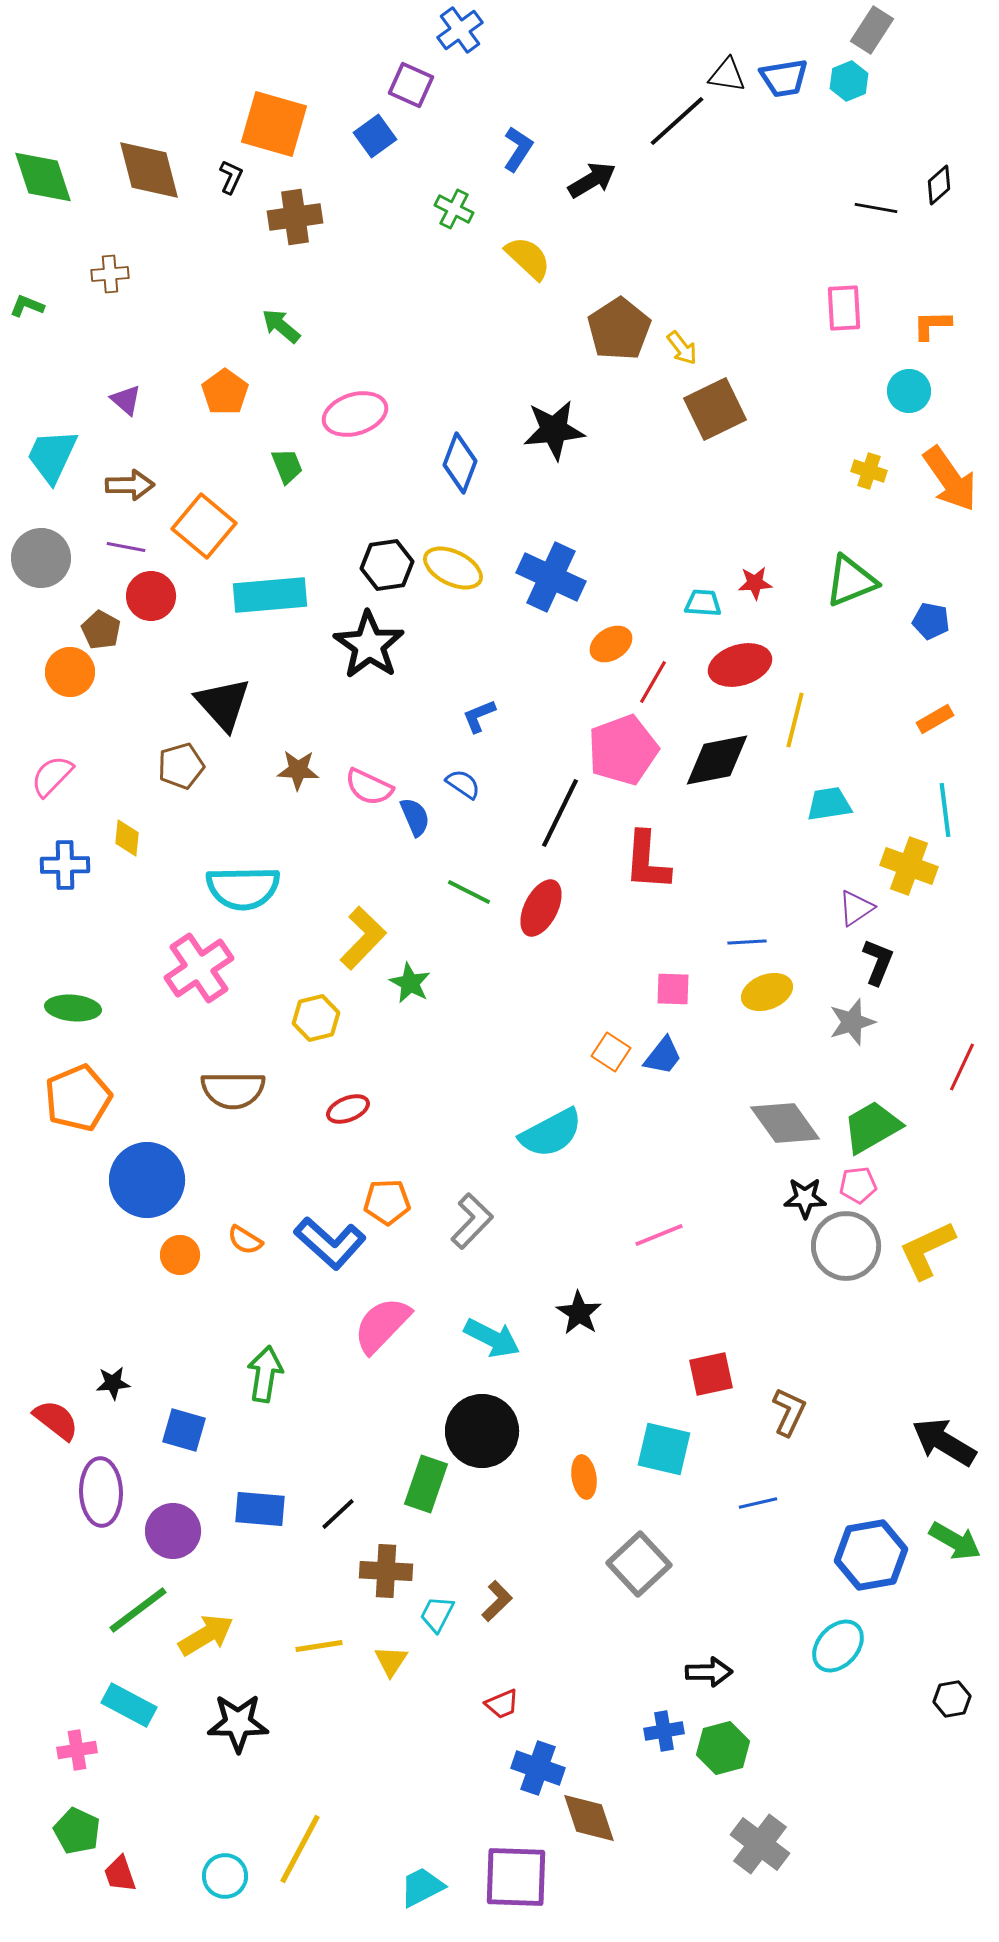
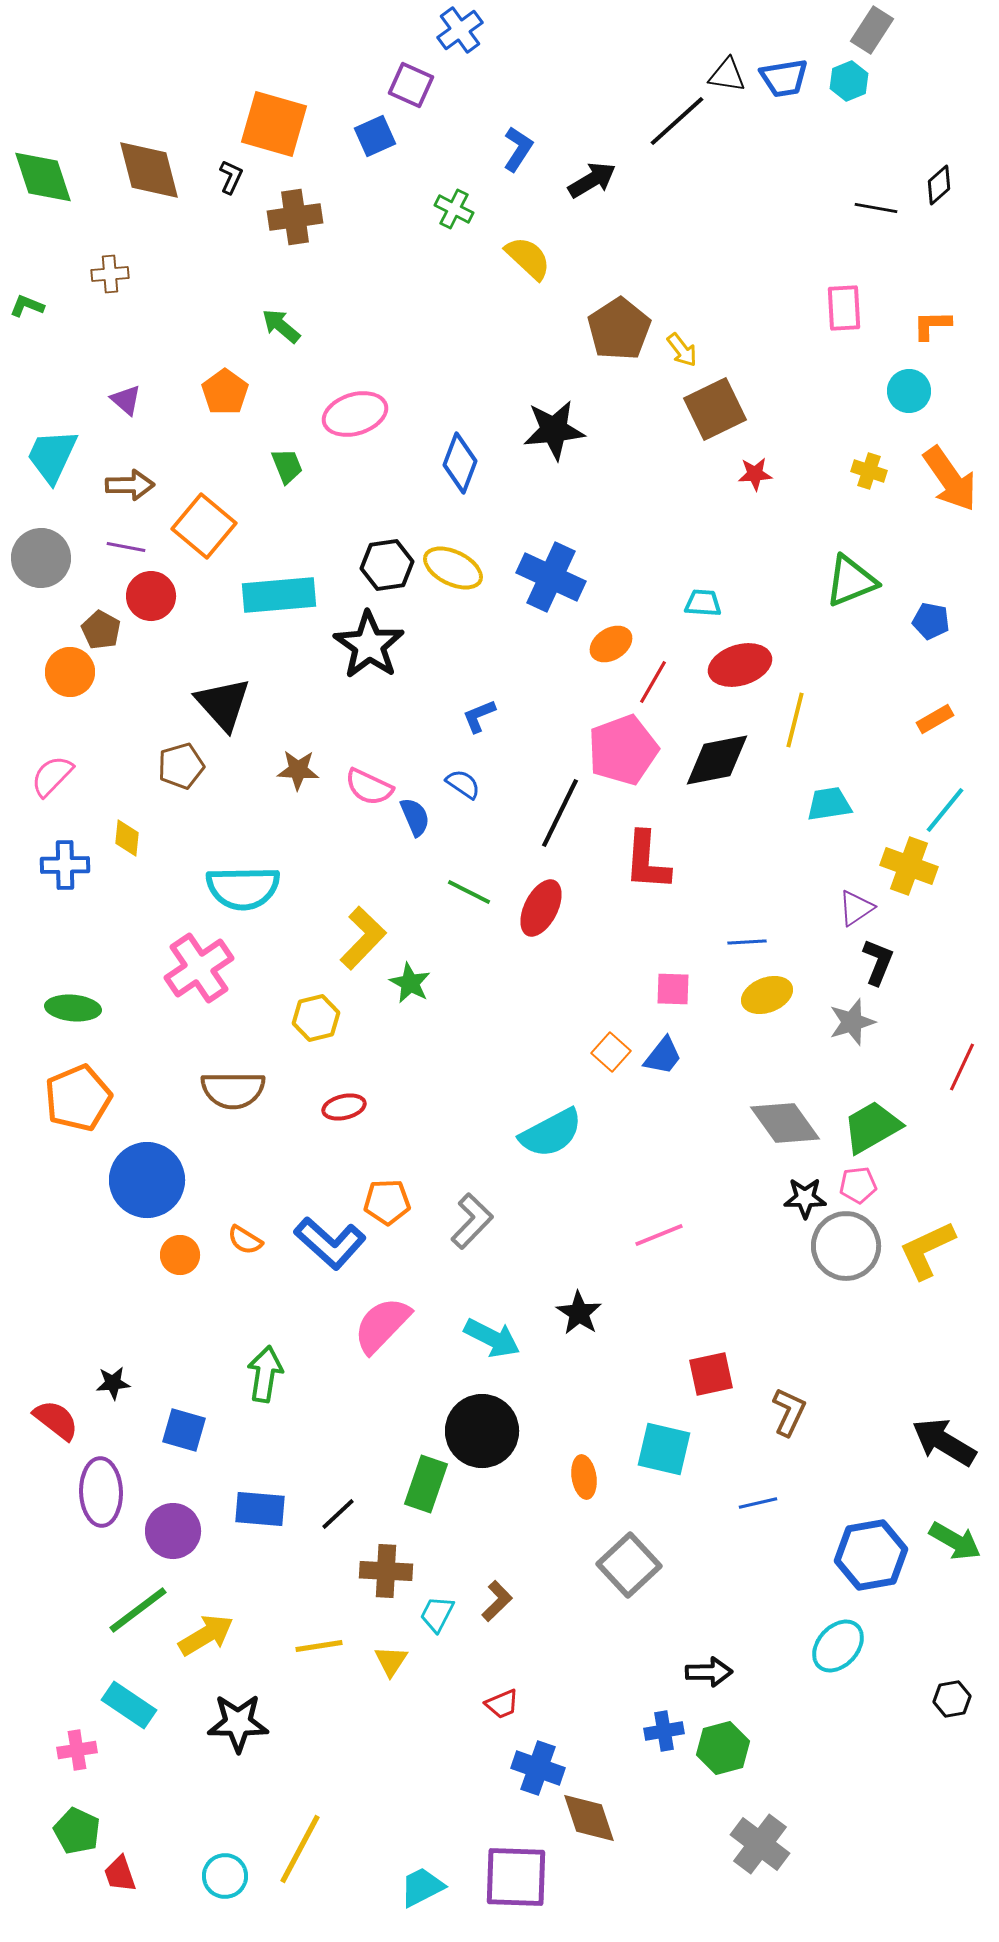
blue square at (375, 136): rotated 12 degrees clockwise
yellow arrow at (682, 348): moved 2 px down
red star at (755, 583): moved 109 px up
cyan rectangle at (270, 595): moved 9 px right
cyan line at (945, 810): rotated 46 degrees clockwise
yellow ellipse at (767, 992): moved 3 px down
orange square at (611, 1052): rotated 9 degrees clockwise
red ellipse at (348, 1109): moved 4 px left, 2 px up; rotated 9 degrees clockwise
gray square at (639, 1564): moved 10 px left, 1 px down
cyan rectangle at (129, 1705): rotated 6 degrees clockwise
